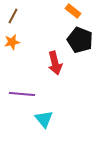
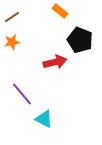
orange rectangle: moved 13 px left
brown line: moved 1 px left, 1 px down; rotated 28 degrees clockwise
red arrow: moved 1 px up; rotated 90 degrees counterclockwise
purple line: rotated 45 degrees clockwise
cyan triangle: rotated 24 degrees counterclockwise
